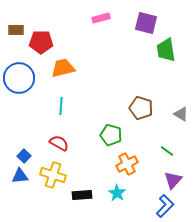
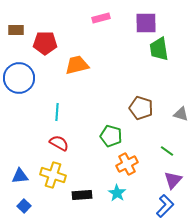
purple square: rotated 15 degrees counterclockwise
red pentagon: moved 4 px right, 1 px down
green trapezoid: moved 7 px left, 1 px up
orange trapezoid: moved 14 px right, 3 px up
cyan line: moved 4 px left, 6 px down
gray triangle: rotated 14 degrees counterclockwise
green pentagon: moved 1 px down
blue square: moved 50 px down
